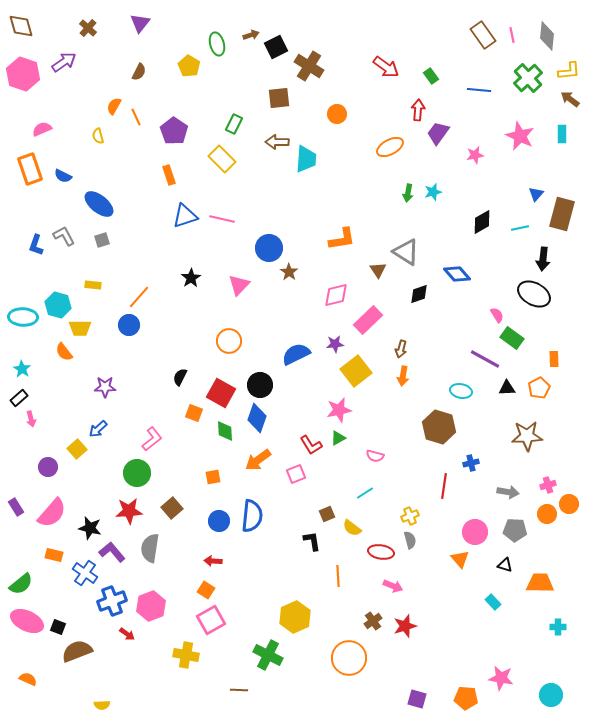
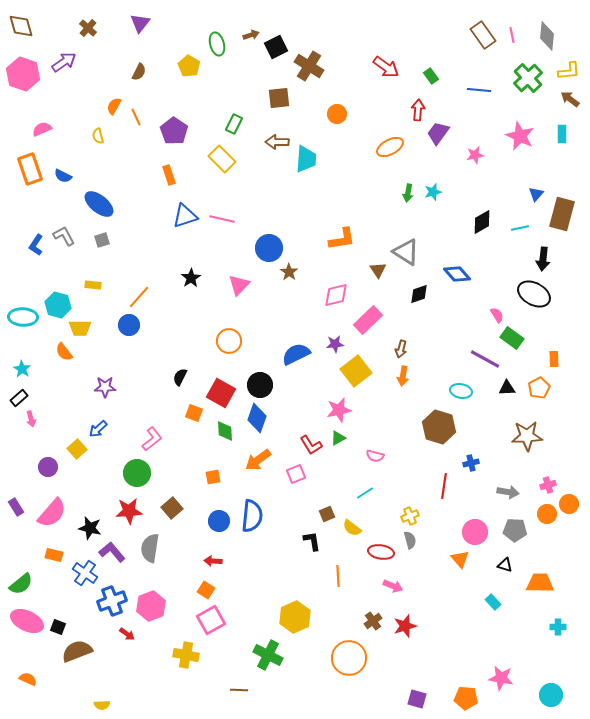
blue L-shape at (36, 245): rotated 15 degrees clockwise
